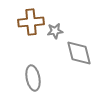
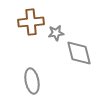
gray star: moved 1 px right, 2 px down
gray ellipse: moved 1 px left, 3 px down
